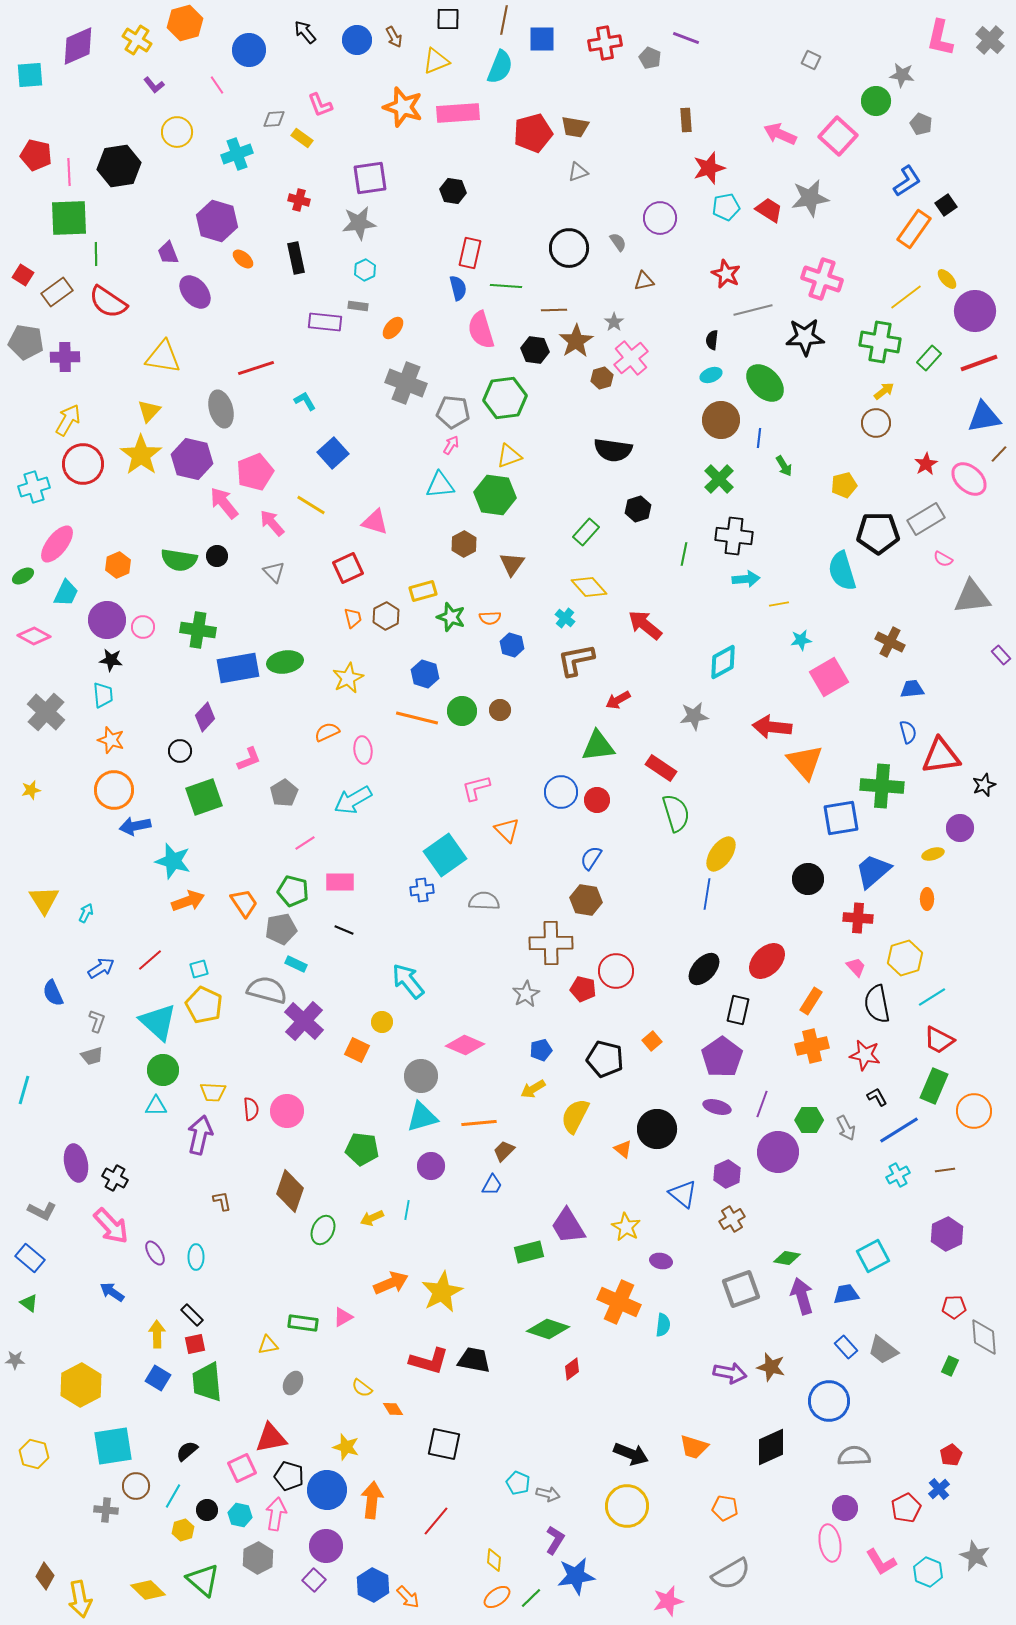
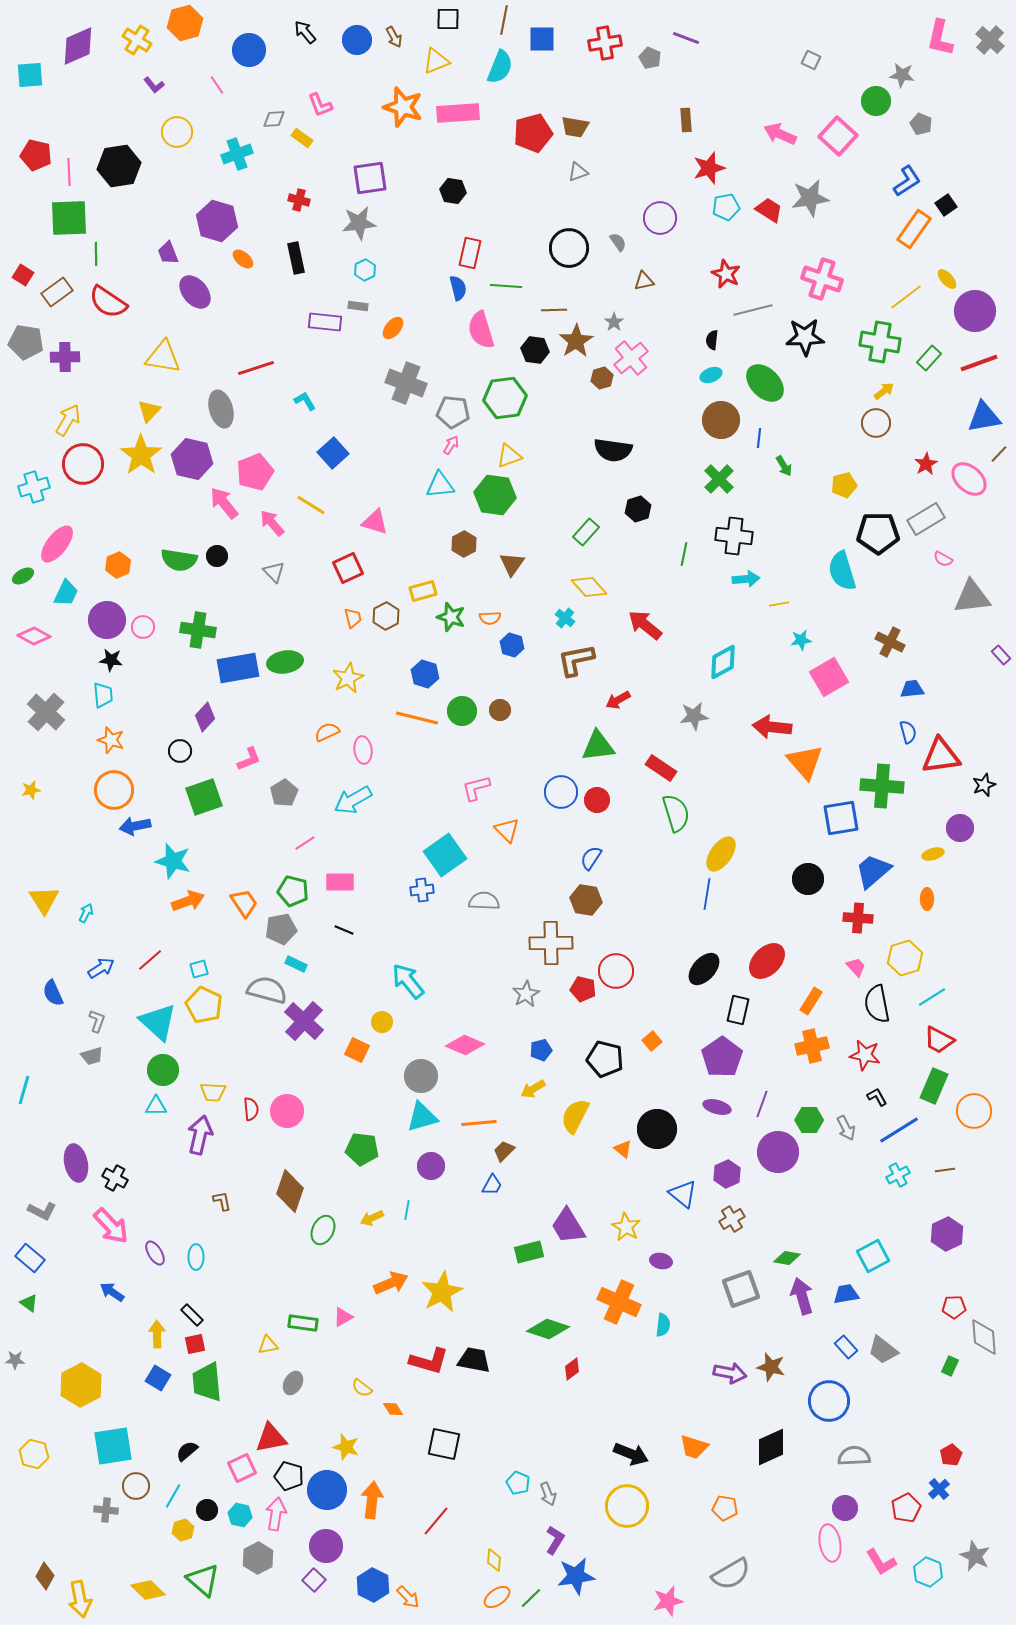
gray arrow at (548, 1494): rotated 55 degrees clockwise
